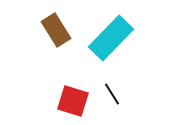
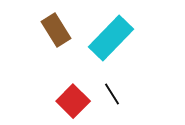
red square: rotated 28 degrees clockwise
